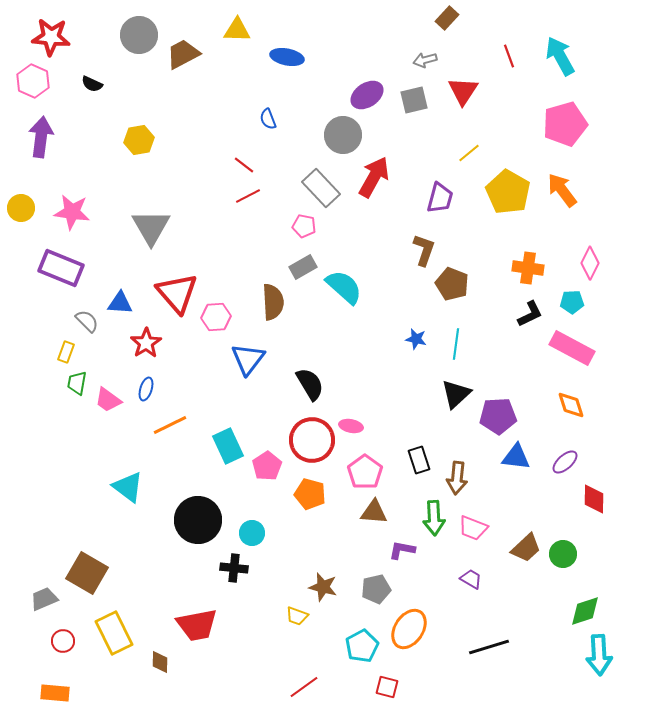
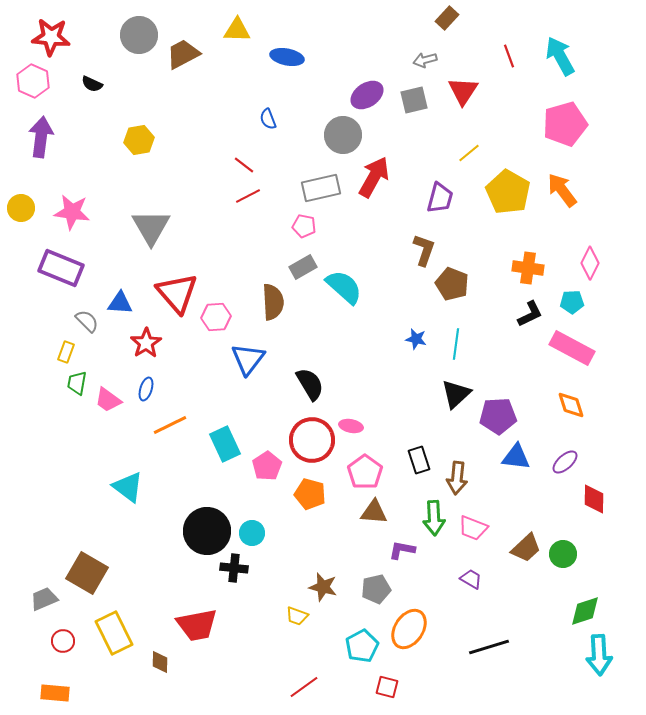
gray rectangle at (321, 188): rotated 60 degrees counterclockwise
cyan rectangle at (228, 446): moved 3 px left, 2 px up
black circle at (198, 520): moved 9 px right, 11 px down
